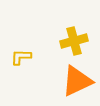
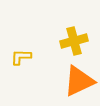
orange triangle: moved 2 px right
